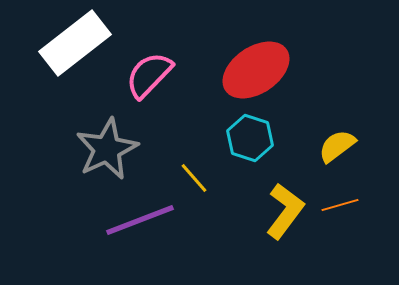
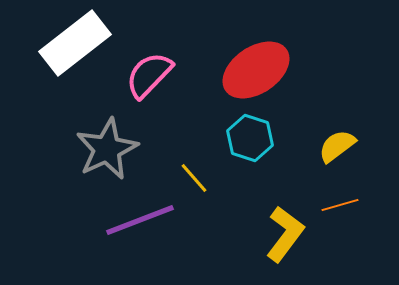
yellow L-shape: moved 23 px down
